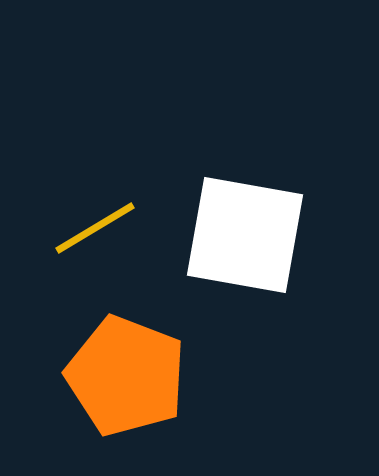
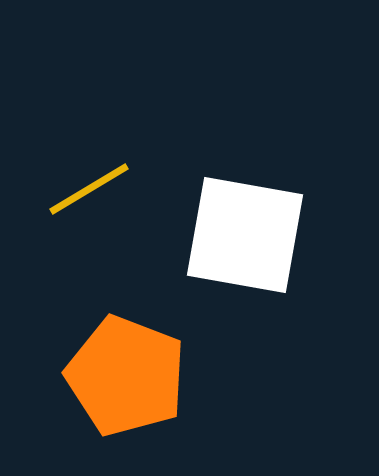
yellow line: moved 6 px left, 39 px up
